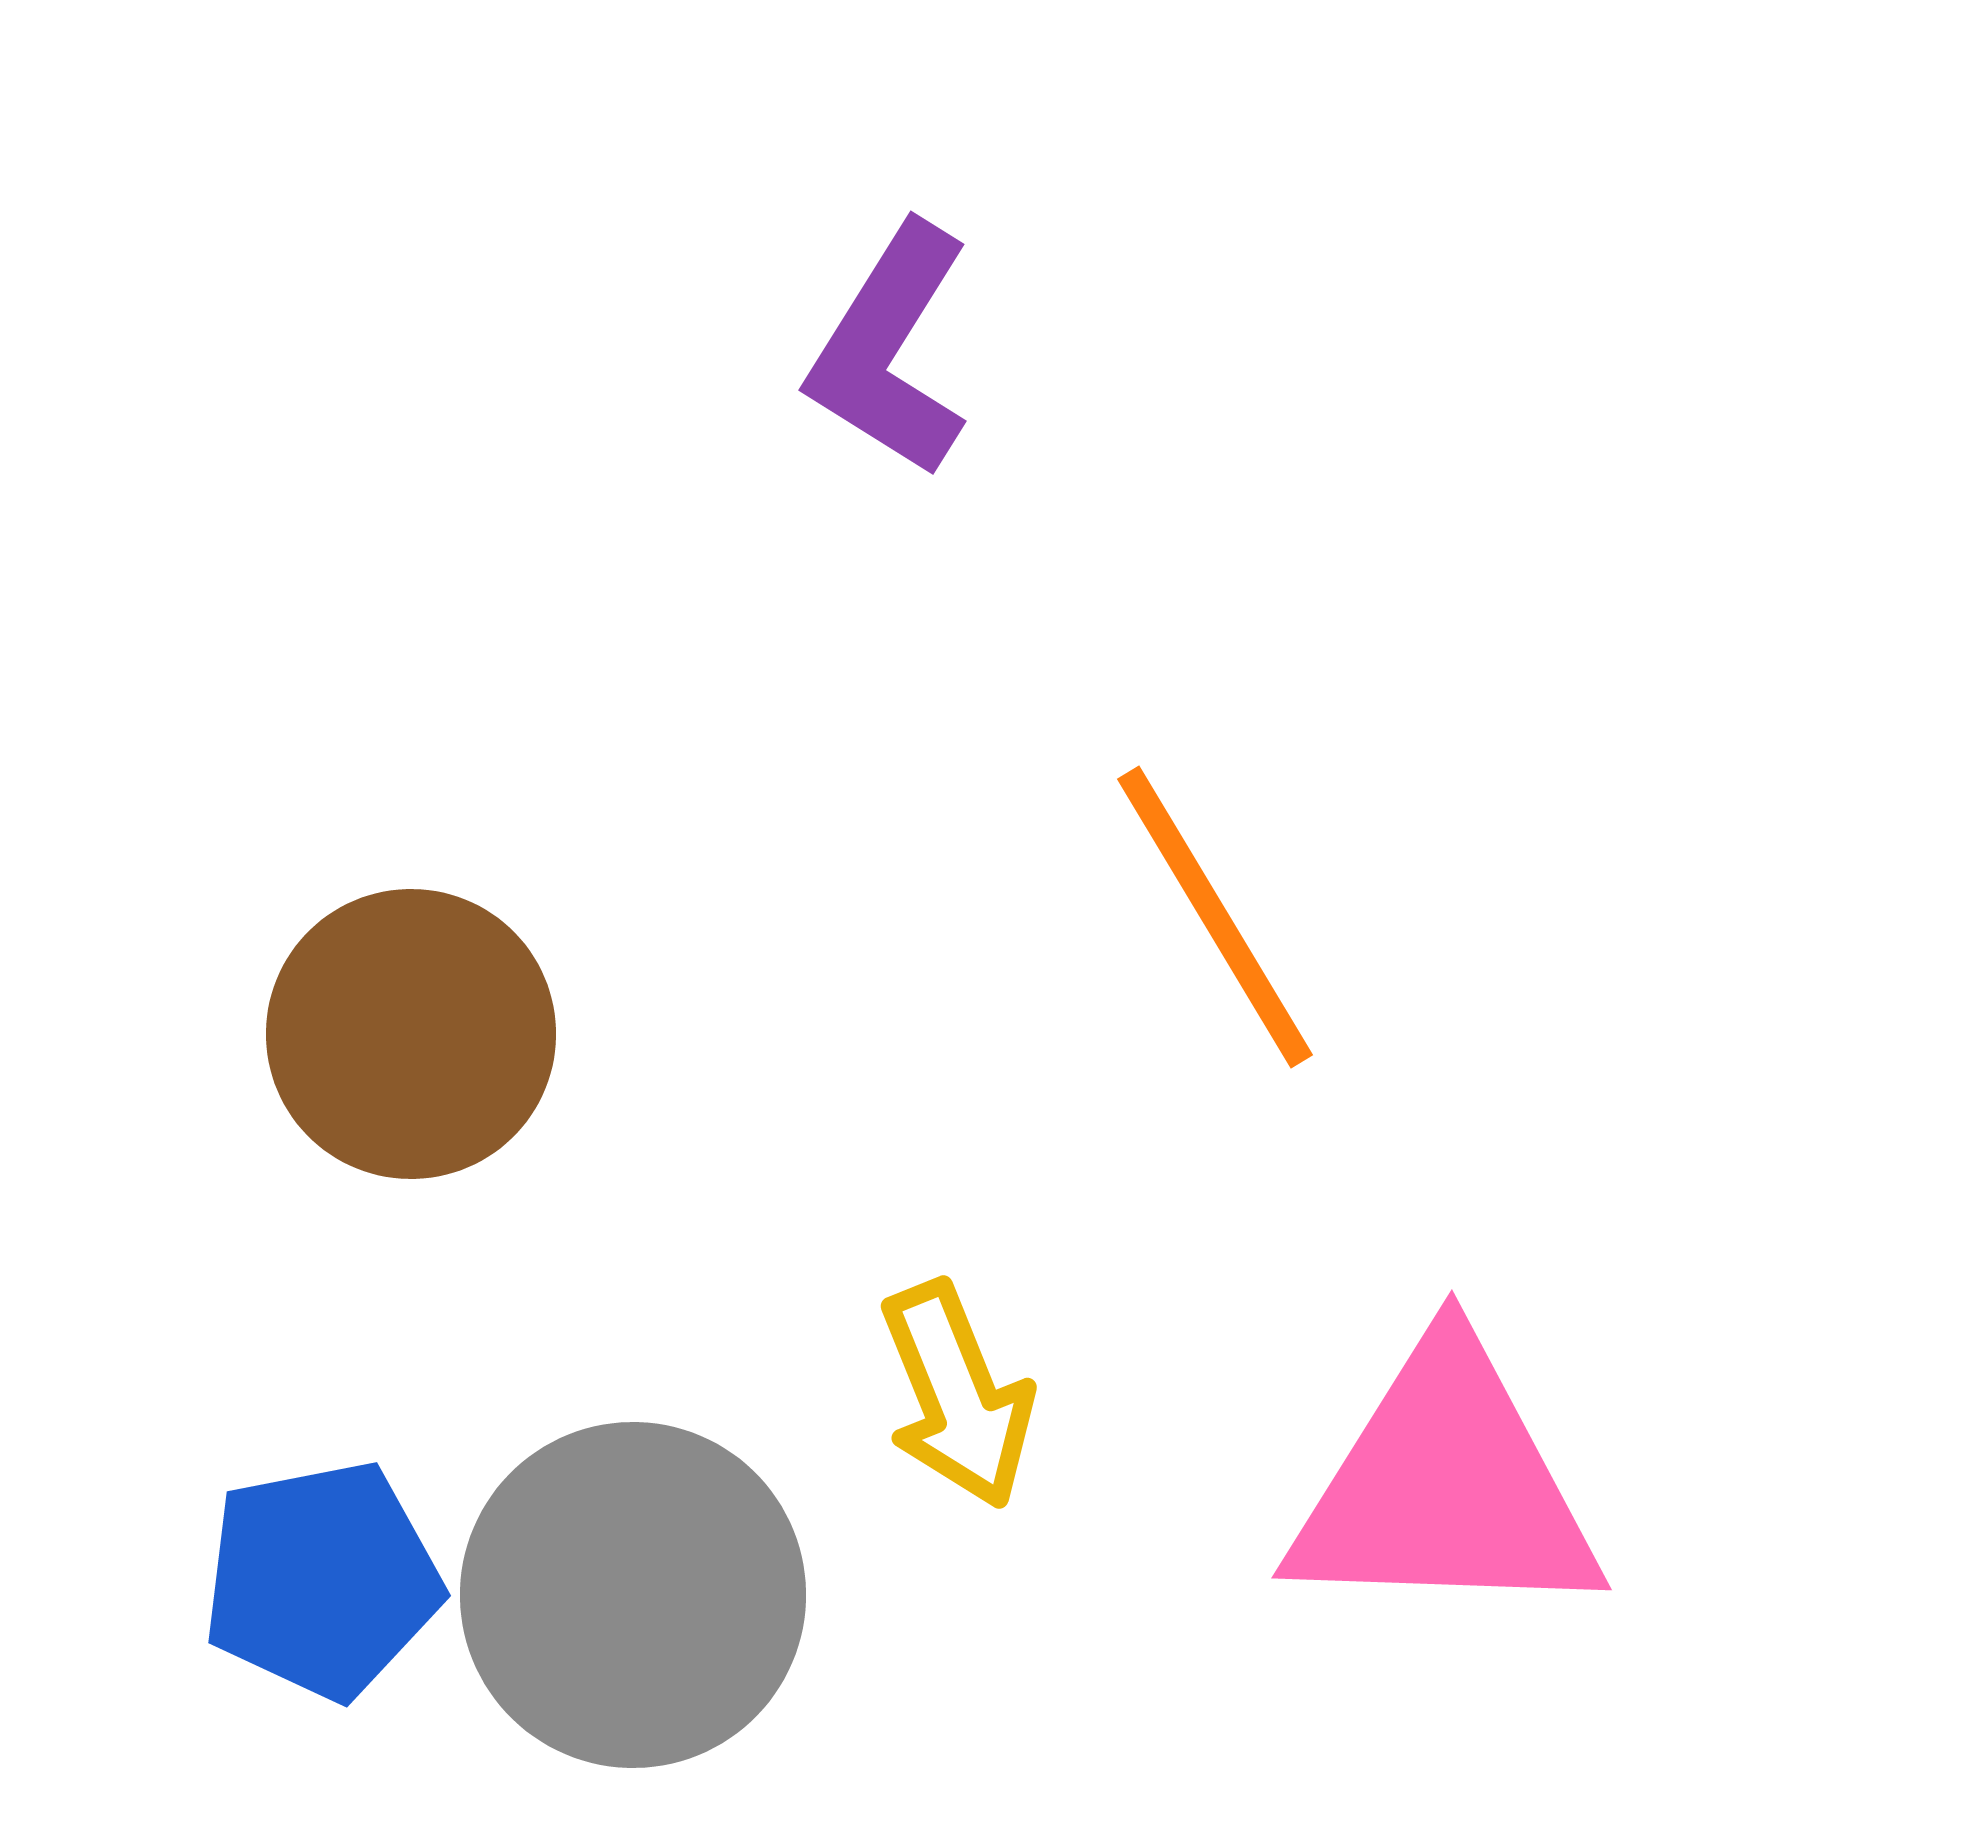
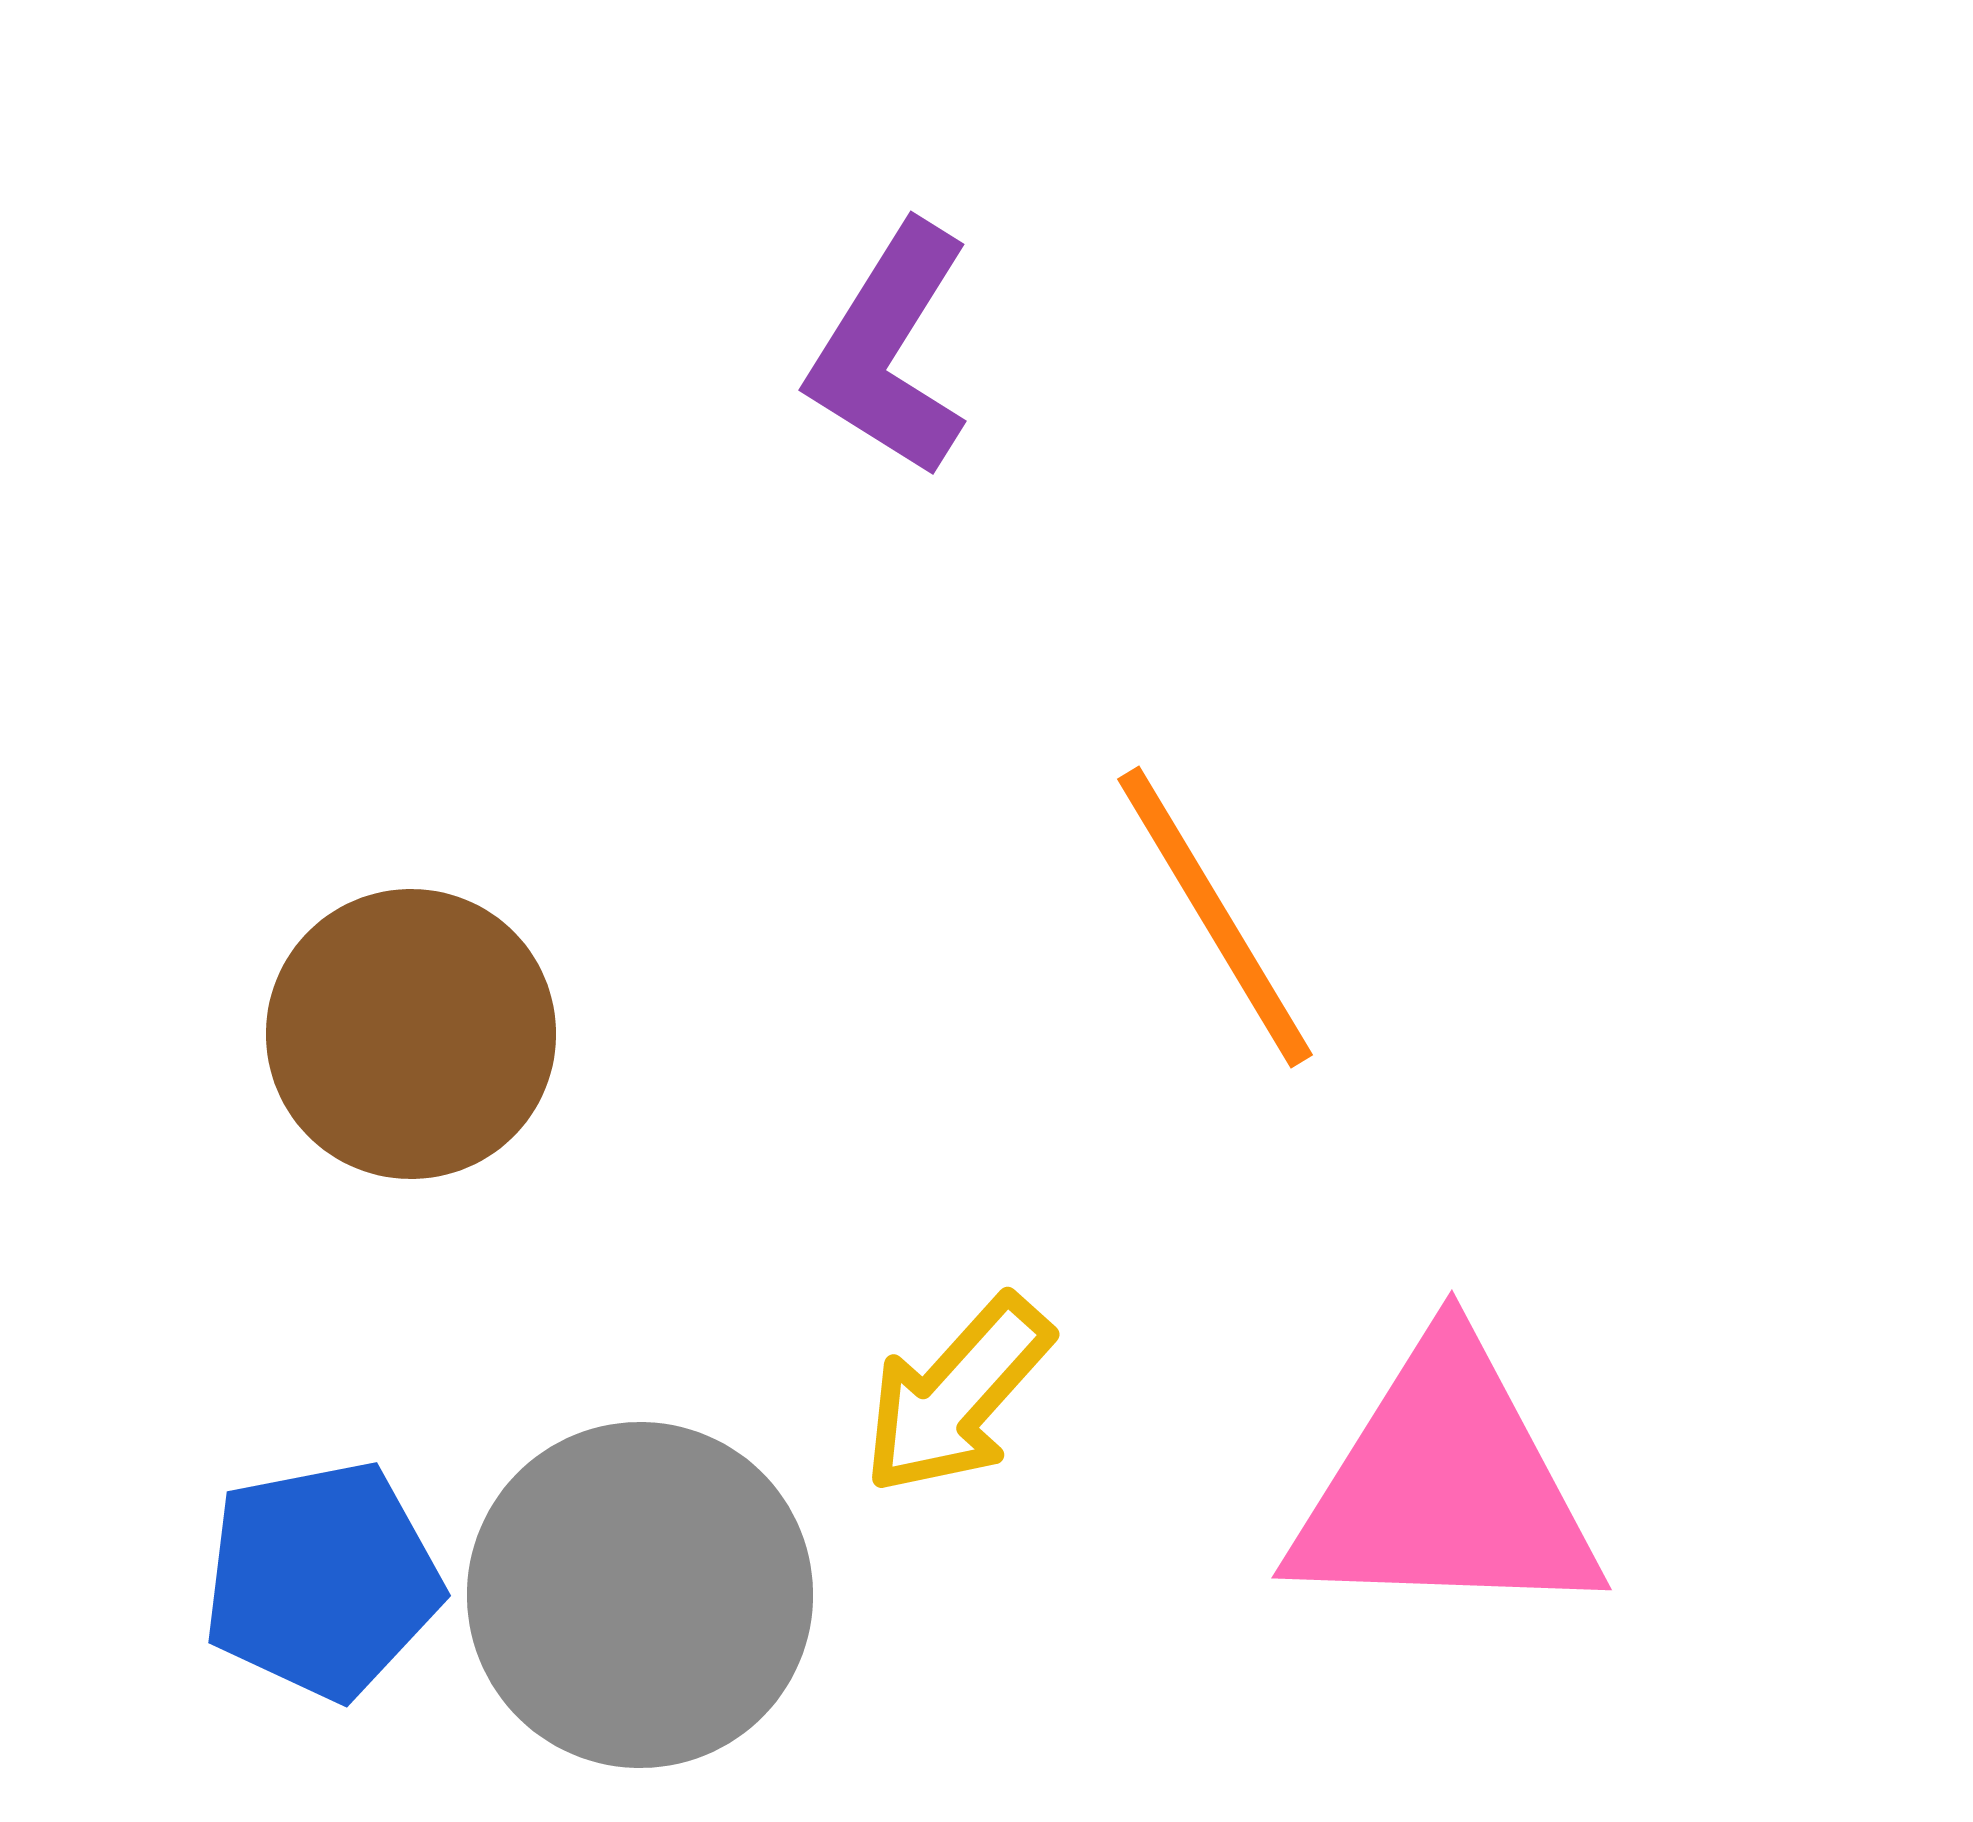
yellow arrow: rotated 64 degrees clockwise
gray circle: moved 7 px right
